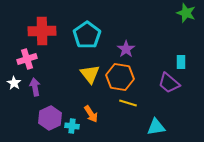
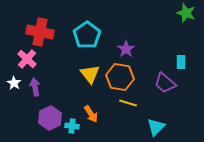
red cross: moved 2 px left, 1 px down; rotated 12 degrees clockwise
pink cross: rotated 30 degrees counterclockwise
purple trapezoid: moved 4 px left
cyan triangle: rotated 36 degrees counterclockwise
